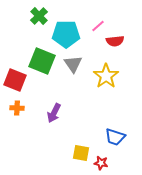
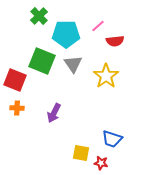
blue trapezoid: moved 3 px left, 2 px down
